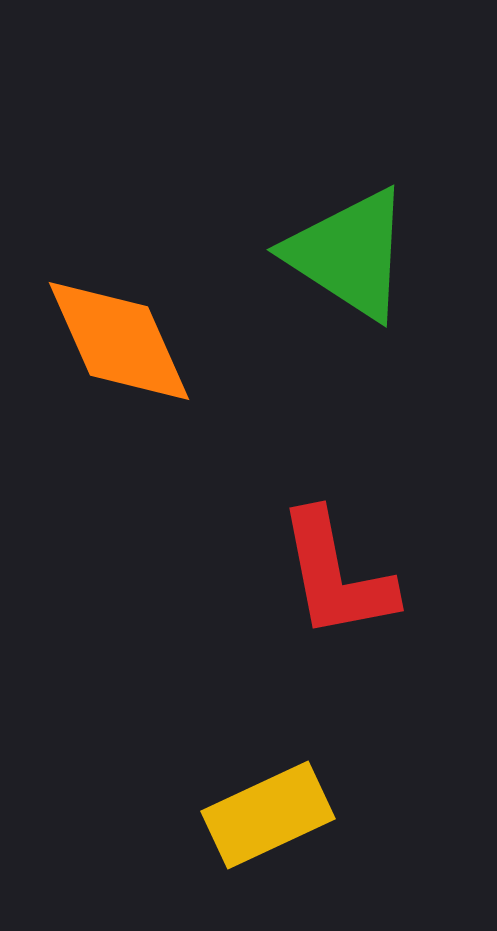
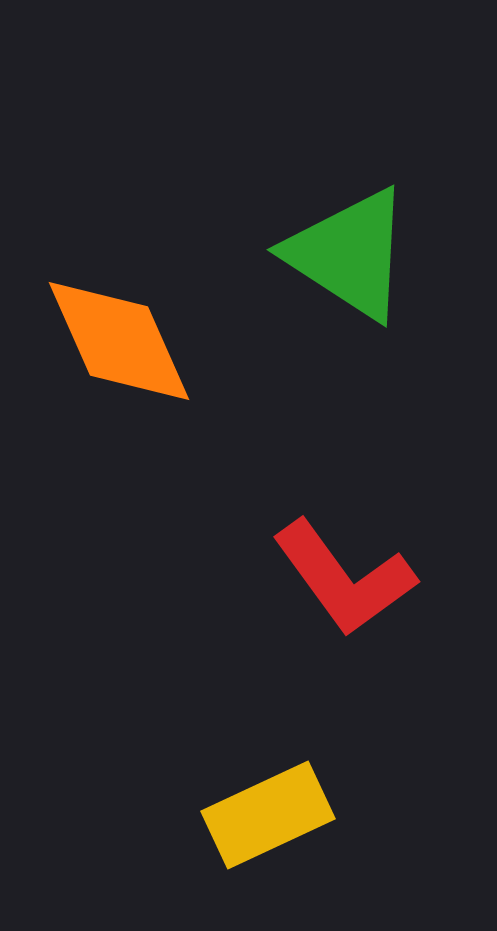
red L-shape: moved 8 px right, 3 px down; rotated 25 degrees counterclockwise
